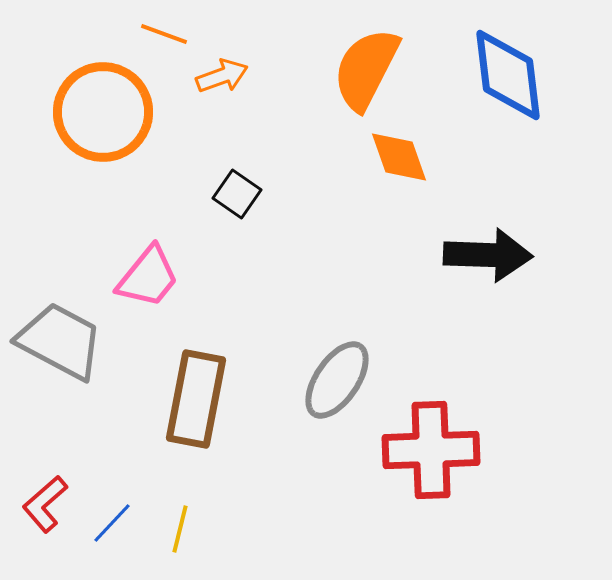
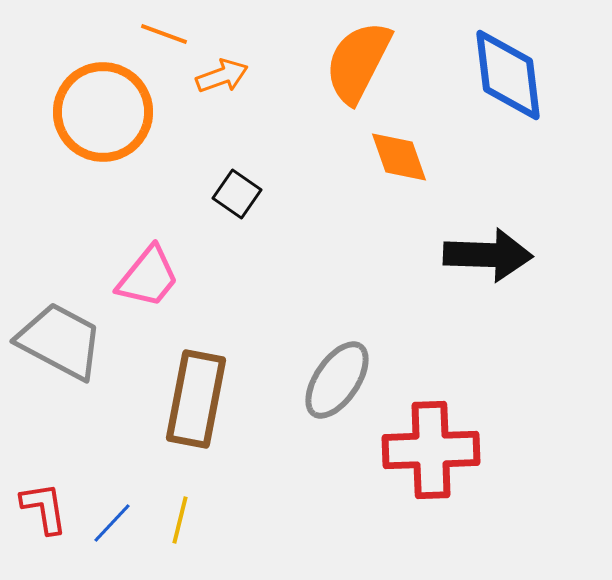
orange semicircle: moved 8 px left, 7 px up
red L-shape: moved 1 px left, 4 px down; rotated 122 degrees clockwise
yellow line: moved 9 px up
